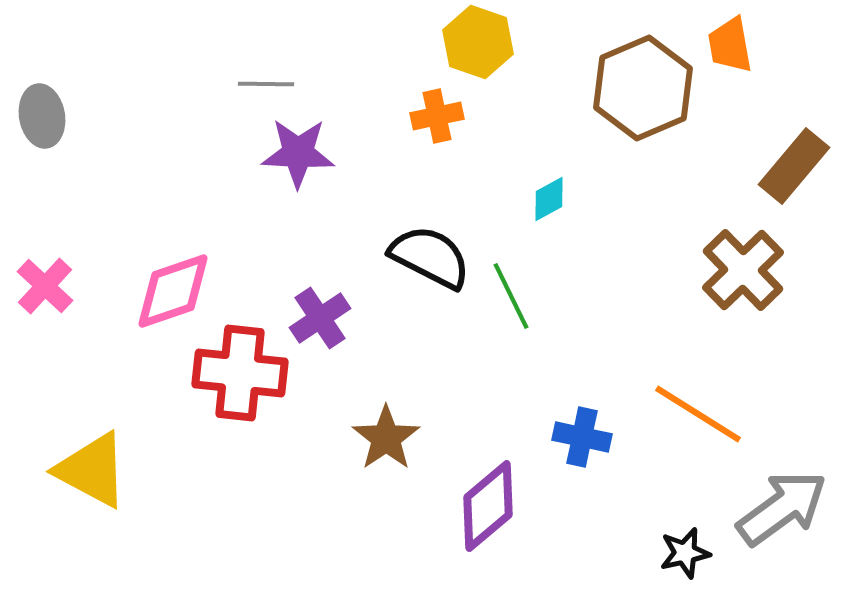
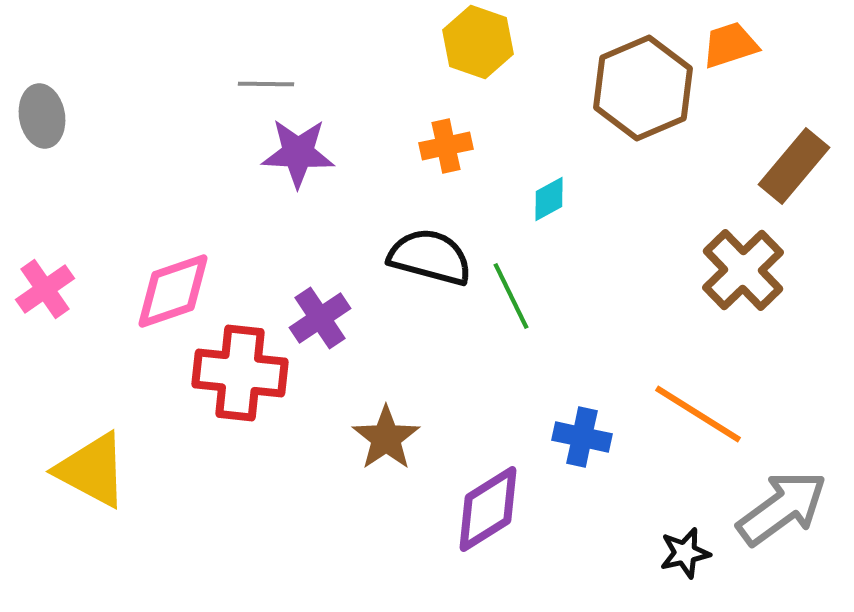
orange trapezoid: rotated 82 degrees clockwise
orange cross: moved 9 px right, 30 px down
black semicircle: rotated 12 degrees counterclockwise
pink cross: moved 3 px down; rotated 12 degrees clockwise
purple diamond: moved 3 px down; rotated 8 degrees clockwise
